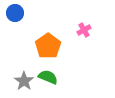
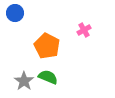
orange pentagon: moved 1 px left; rotated 10 degrees counterclockwise
